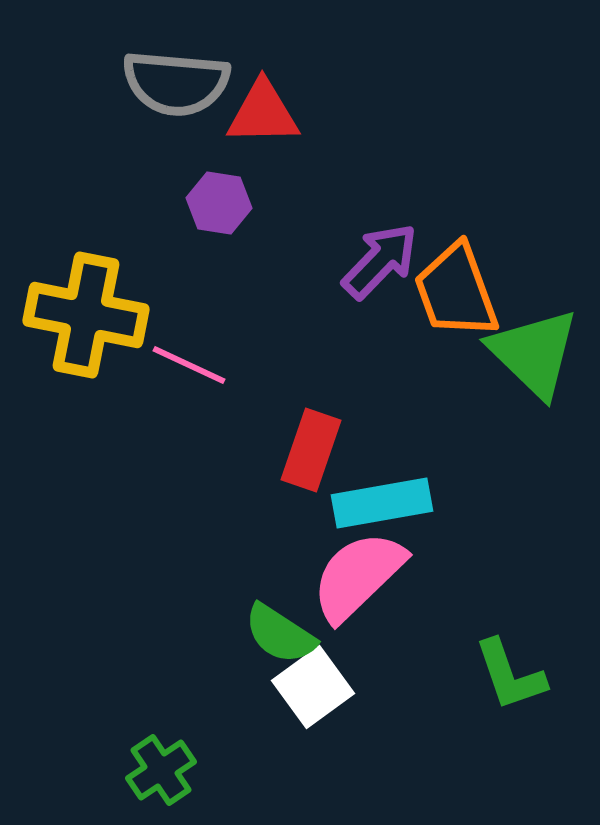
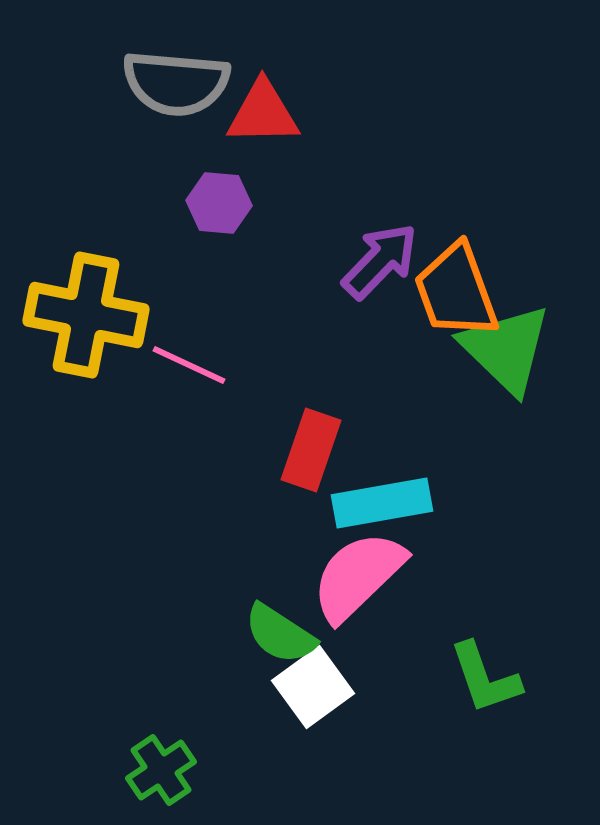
purple hexagon: rotated 4 degrees counterclockwise
green triangle: moved 28 px left, 4 px up
green L-shape: moved 25 px left, 3 px down
